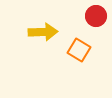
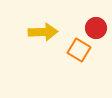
red circle: moved 12 px down
